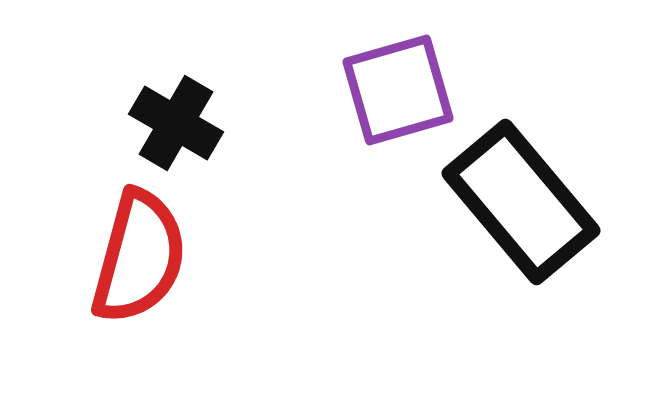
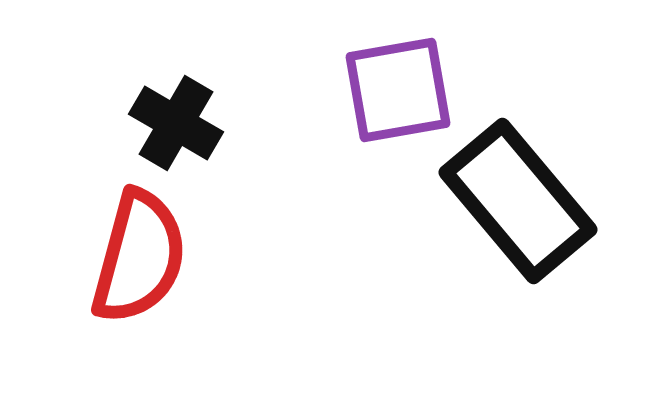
purple square: rotated 6 degrees clockwise
black rectangle: moved 3 px left, 1 px up
